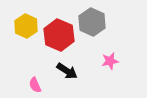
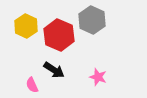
gray hexagon: moved 2 px up
pink star: moved 12 px left, 16 px down; rotated 30 degrees clockwise
black arrow: moved 13 px left, 1 px up
pink semicircle: moved 3 px left
